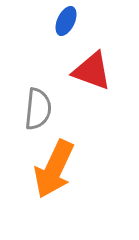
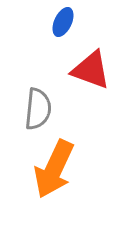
blue ellipse: moved 3 px left, 1 px down
red triangle: moved 1 px left, 1 px up
